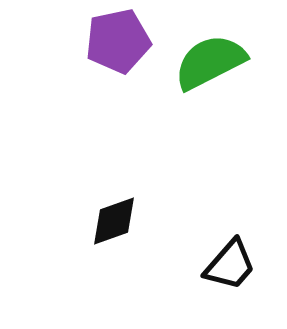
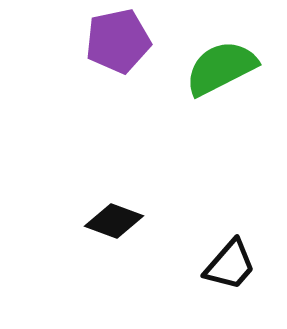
green semicircle: moved 11 px right, 6 px down
black diamond: rotated 40 degrees clockwise
